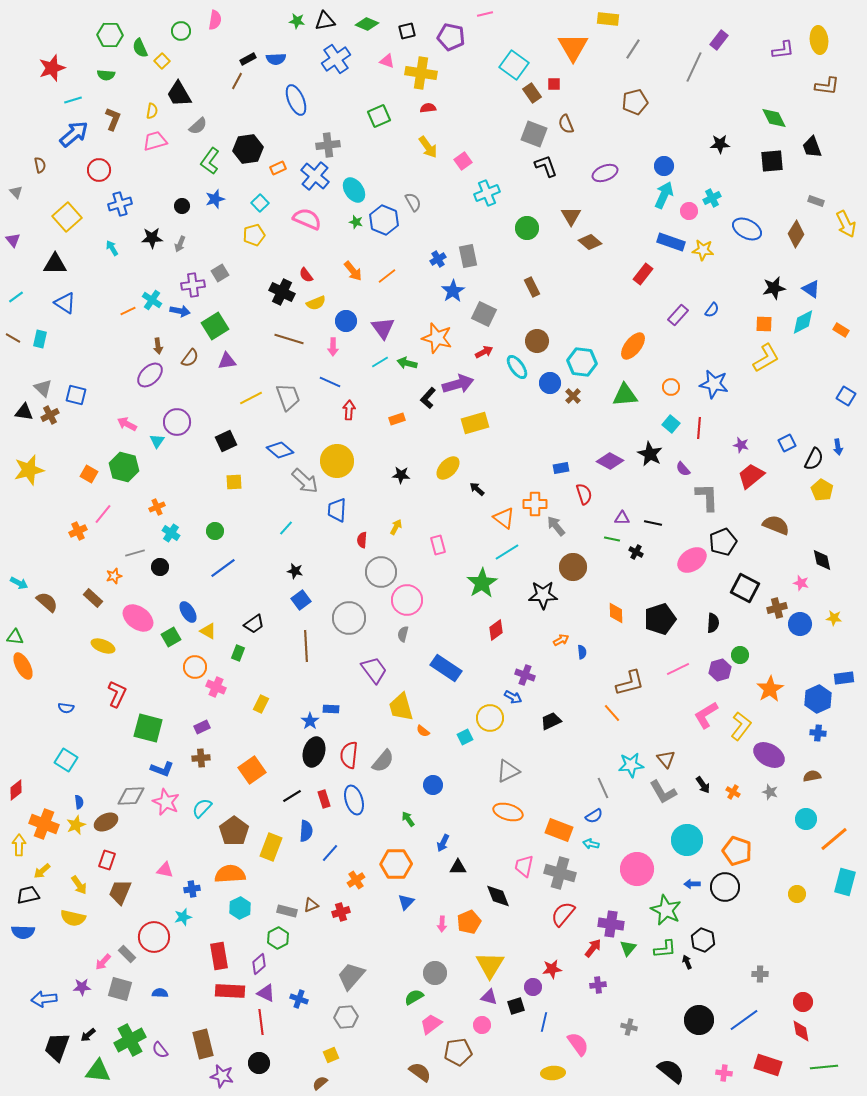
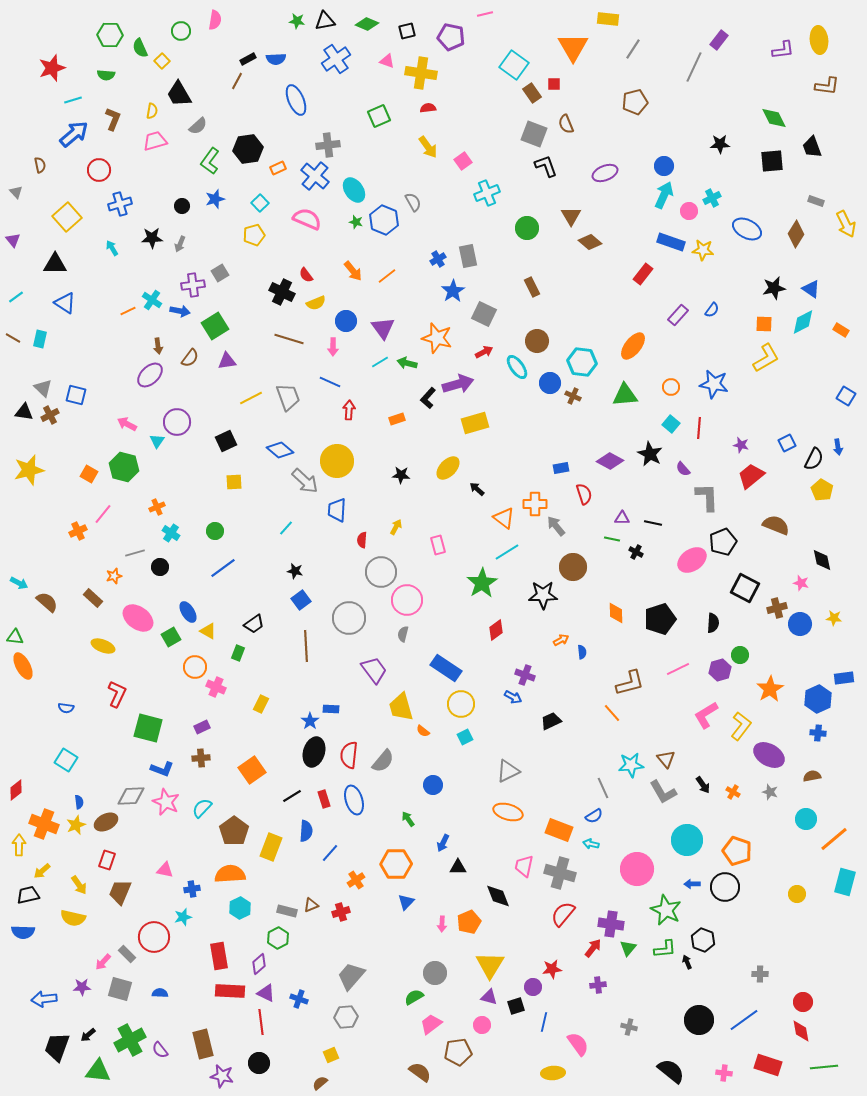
brown cross at (573, 396): rotated 21 degrees counterclockwise
yellow circle at (490, 718): moved 29 px left, 14 px up
